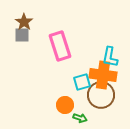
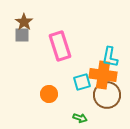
brown circle: moved 6 px right
orange circle: moved 16 px left, 11 px up
